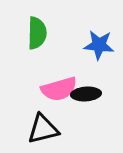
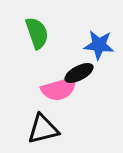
green semicircle: rotated 20 degrees counterclockwise
black ellipse: moved 7 px left, 21 px up; rotated 24 degrees counterclockwise
